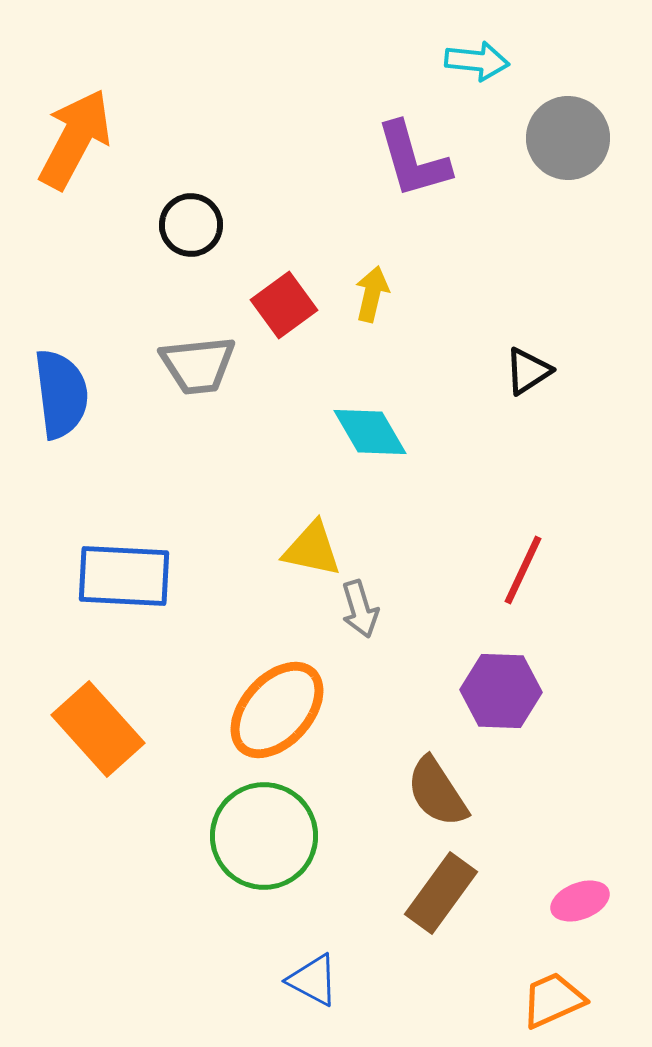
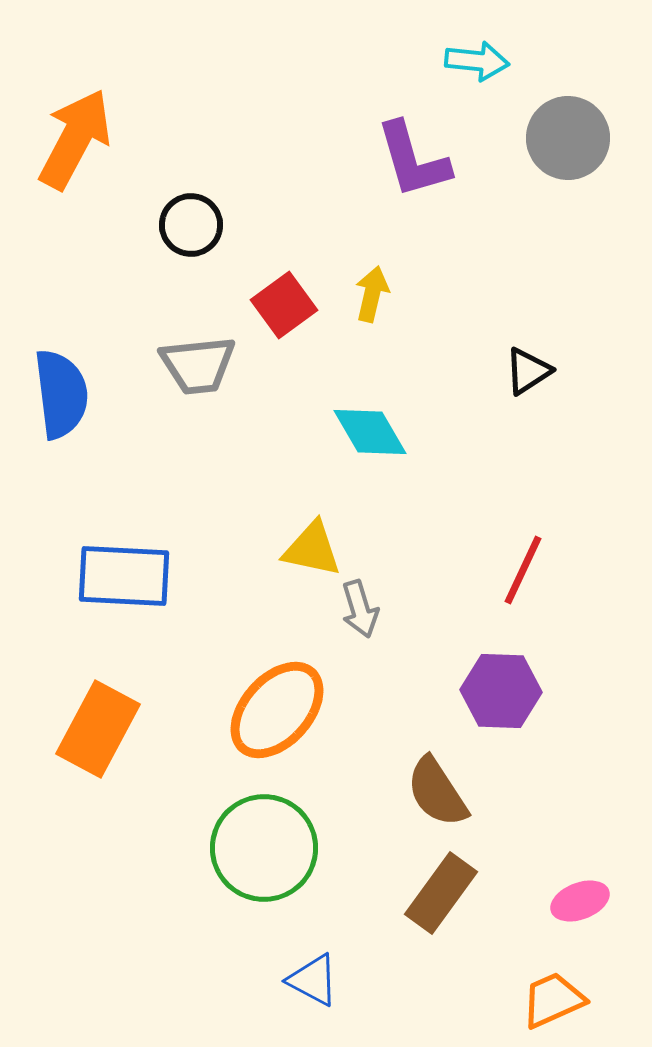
orange rectangle: rotated 70 degrees clockwise
green circle: moved 12 px down
